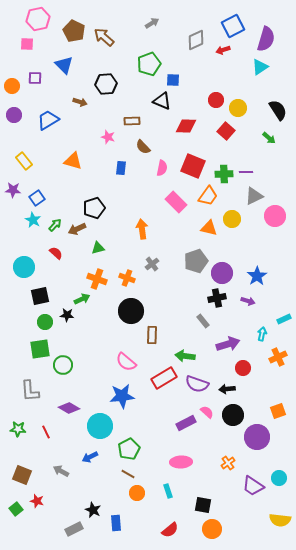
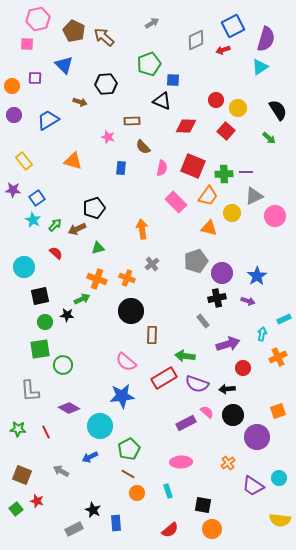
yellow circle at (232, 219): moved 6 px up
